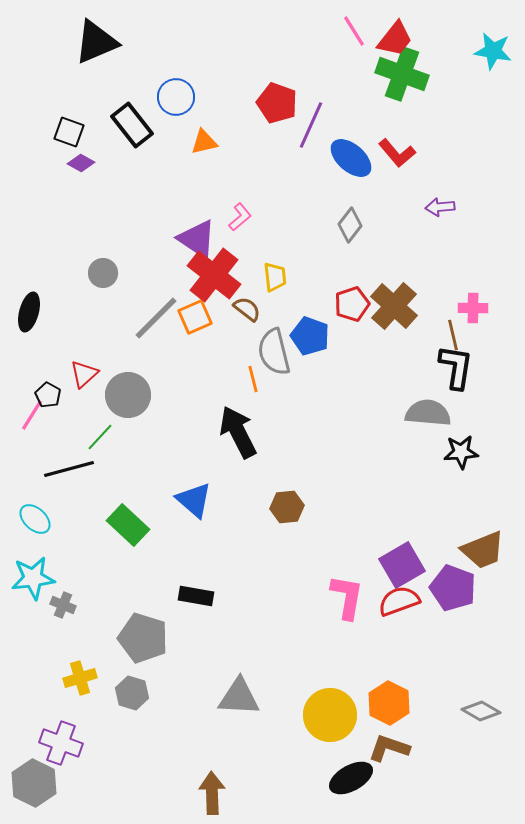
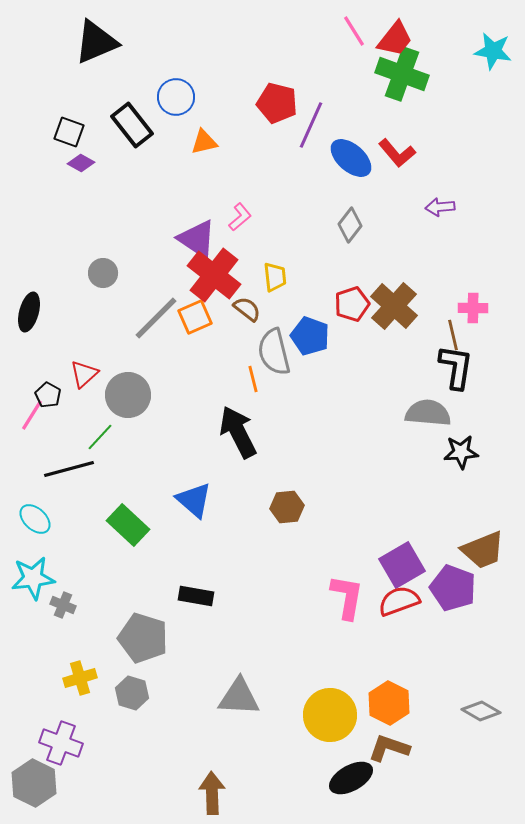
red pentagon at (277, 103): rotated 6 degrees counterclockwise
